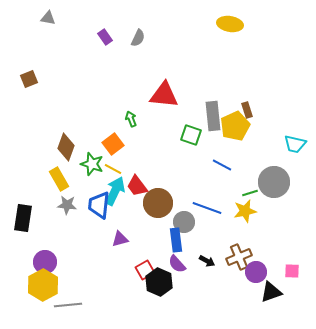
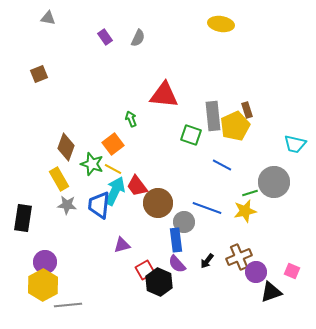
yellow ellipse at (230, 24): moved 9 px left
brown square at (29, 79): moved 10 px right, 5 px up
purple triangle at (120, 239): moved 2 px right, 6 px down
black arrow at (207, 261): rotated 98 degrees clockwise
pink square at (292, 271): rotated 21 degrees clockwise
